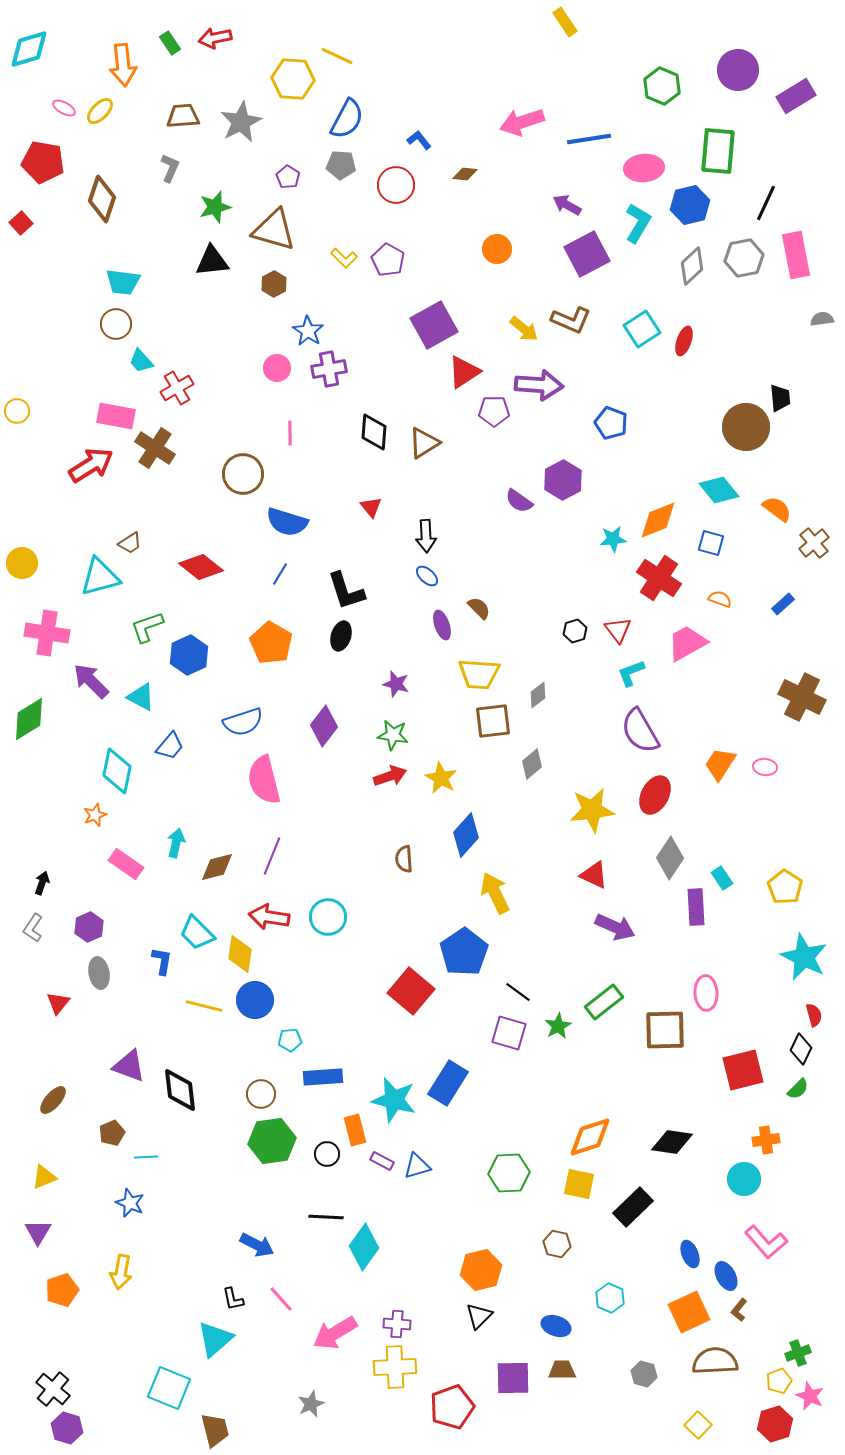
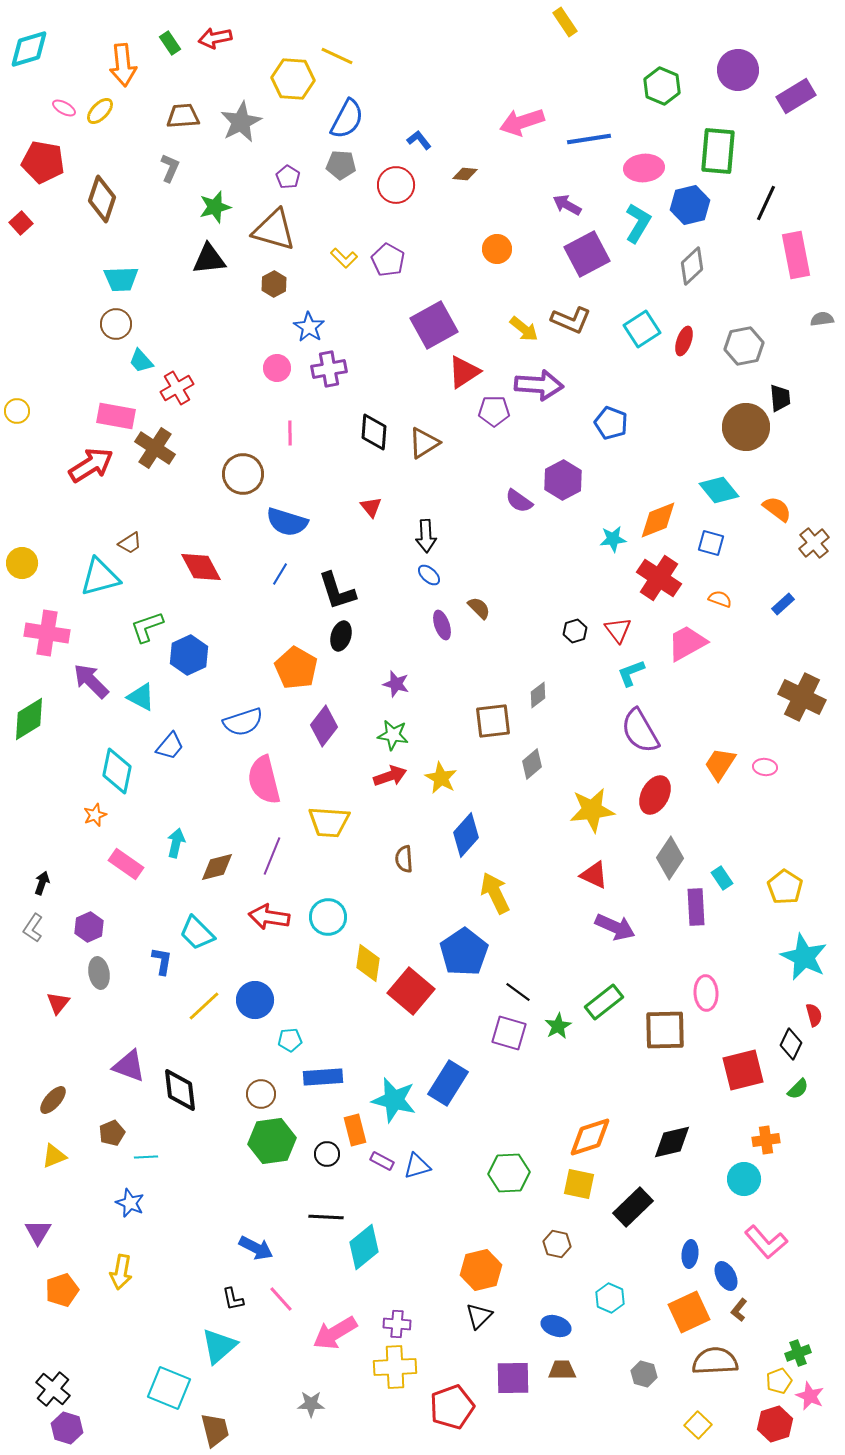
gray hexagon at (744, 258): moved 88 px down
black triangle at (212, 261): moved 3 px left, 2 px up
cyan trapezoid at (123, 282): moved 2 px left, 3 px up; rotated 9 degrees counterclockwise
blue star at (308, 331): moved 1 px right, 4 px up
red diamond at (201, 567): rotated 24 degrees clockwise
blue ellipse at (427, 576): moved 2 px right, 1 px up
black L-shape at (346, 591): moved 9 px left
orange pentagon at (271, 643): moved 25 px right, 25 px down
yellow trapezoid at (479, 674): moved 150 px left, 148 px down
yellow diamond at (240, 954): moved 128 px right, 9 px down
yellow line at (204, 1006): rotated 57 degrees counterclockwise
black diamond at (801, 1049): moved 10 px left, 5 px up
black diamond at (672, 1142): rotated 21 degrees counterclockwise
yellow triangle at (44, 1177): moved 10 px right, 21 px up
blue arrow at (257, 1245): moved 1 px left, 3 px down
cyan diamond at (364, 1247): rotated 15 degrees clockwise
blue ellipse at (690, 1254): rotated 28 degrees clockwise
cyan triangle at (215, 1339): moved 4 px right, 7 px down
gray star at (311, 1404): rotated 24 degrees clockwise
